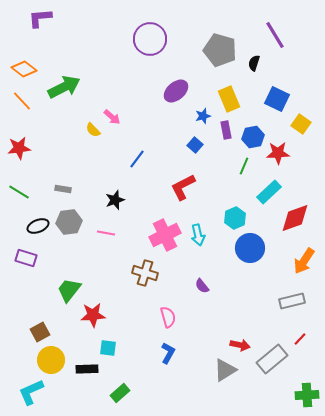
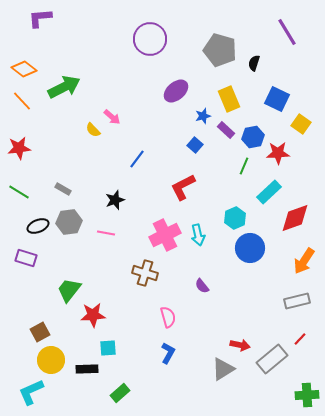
purple line at (275, 35): moved 12 px right, 3 px up
purple rectangle at (226, 130): rotated 36 degrees counterclockwise
gray rectangle at (63, 189): rotated 21 degrees clockwise
gray rectangle at (292, 301): moved 5 px right
cyan square at (108, 348): rotated 12 degrees counterclockwise
gray triangle at (225, 370): moved 2 px left, 1 px up
